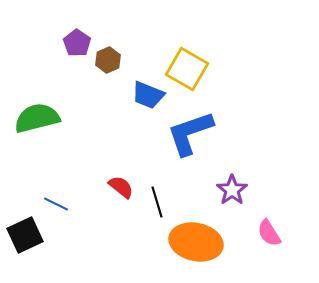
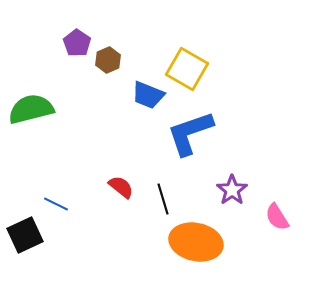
green semicircle: moved 6 px left, 9 px up
black line: moved 6 px right, 3 px up
pink semicircle: moved 8 px right, 16 px up
